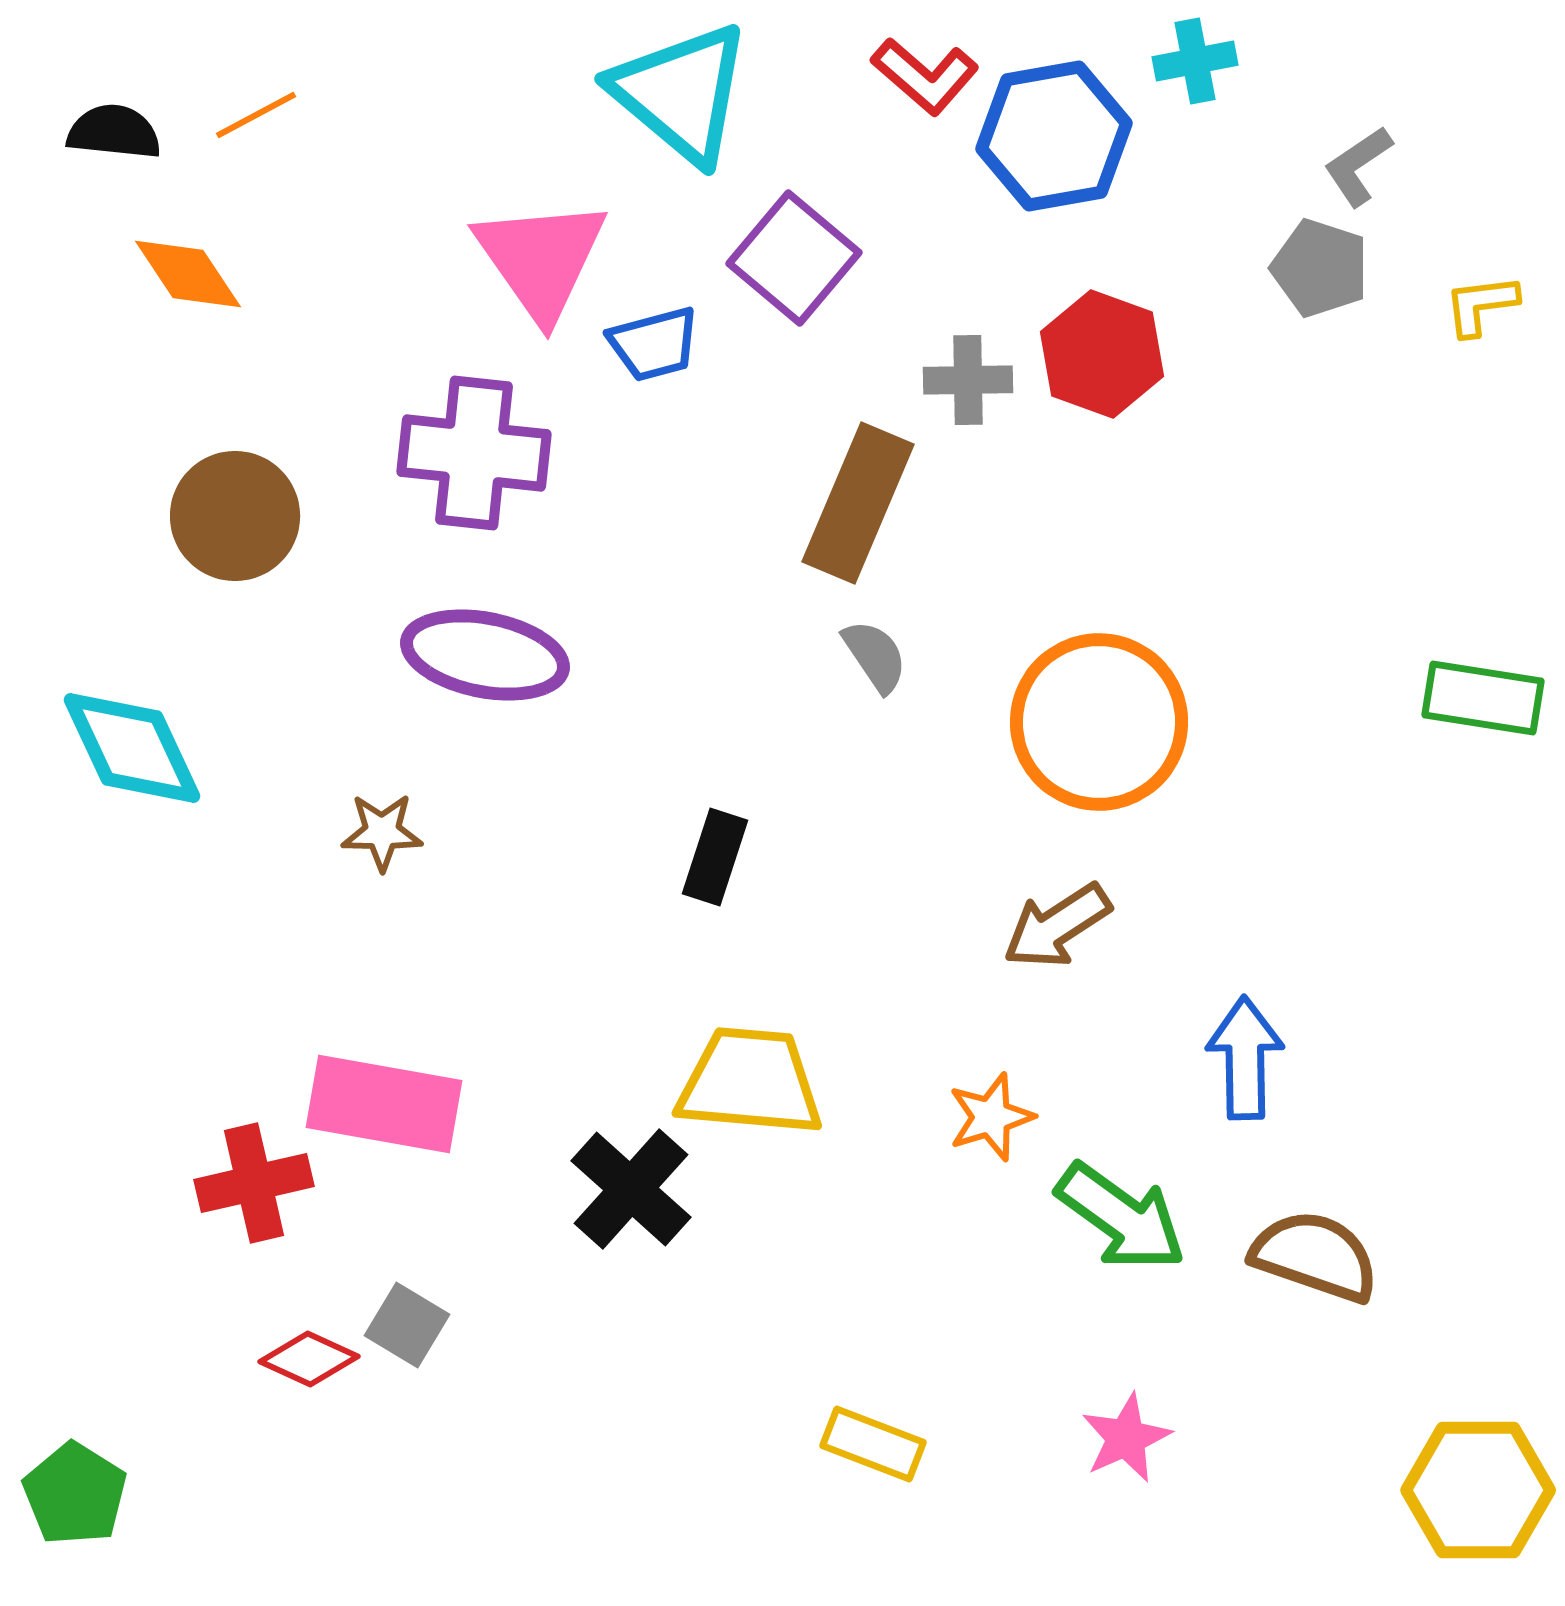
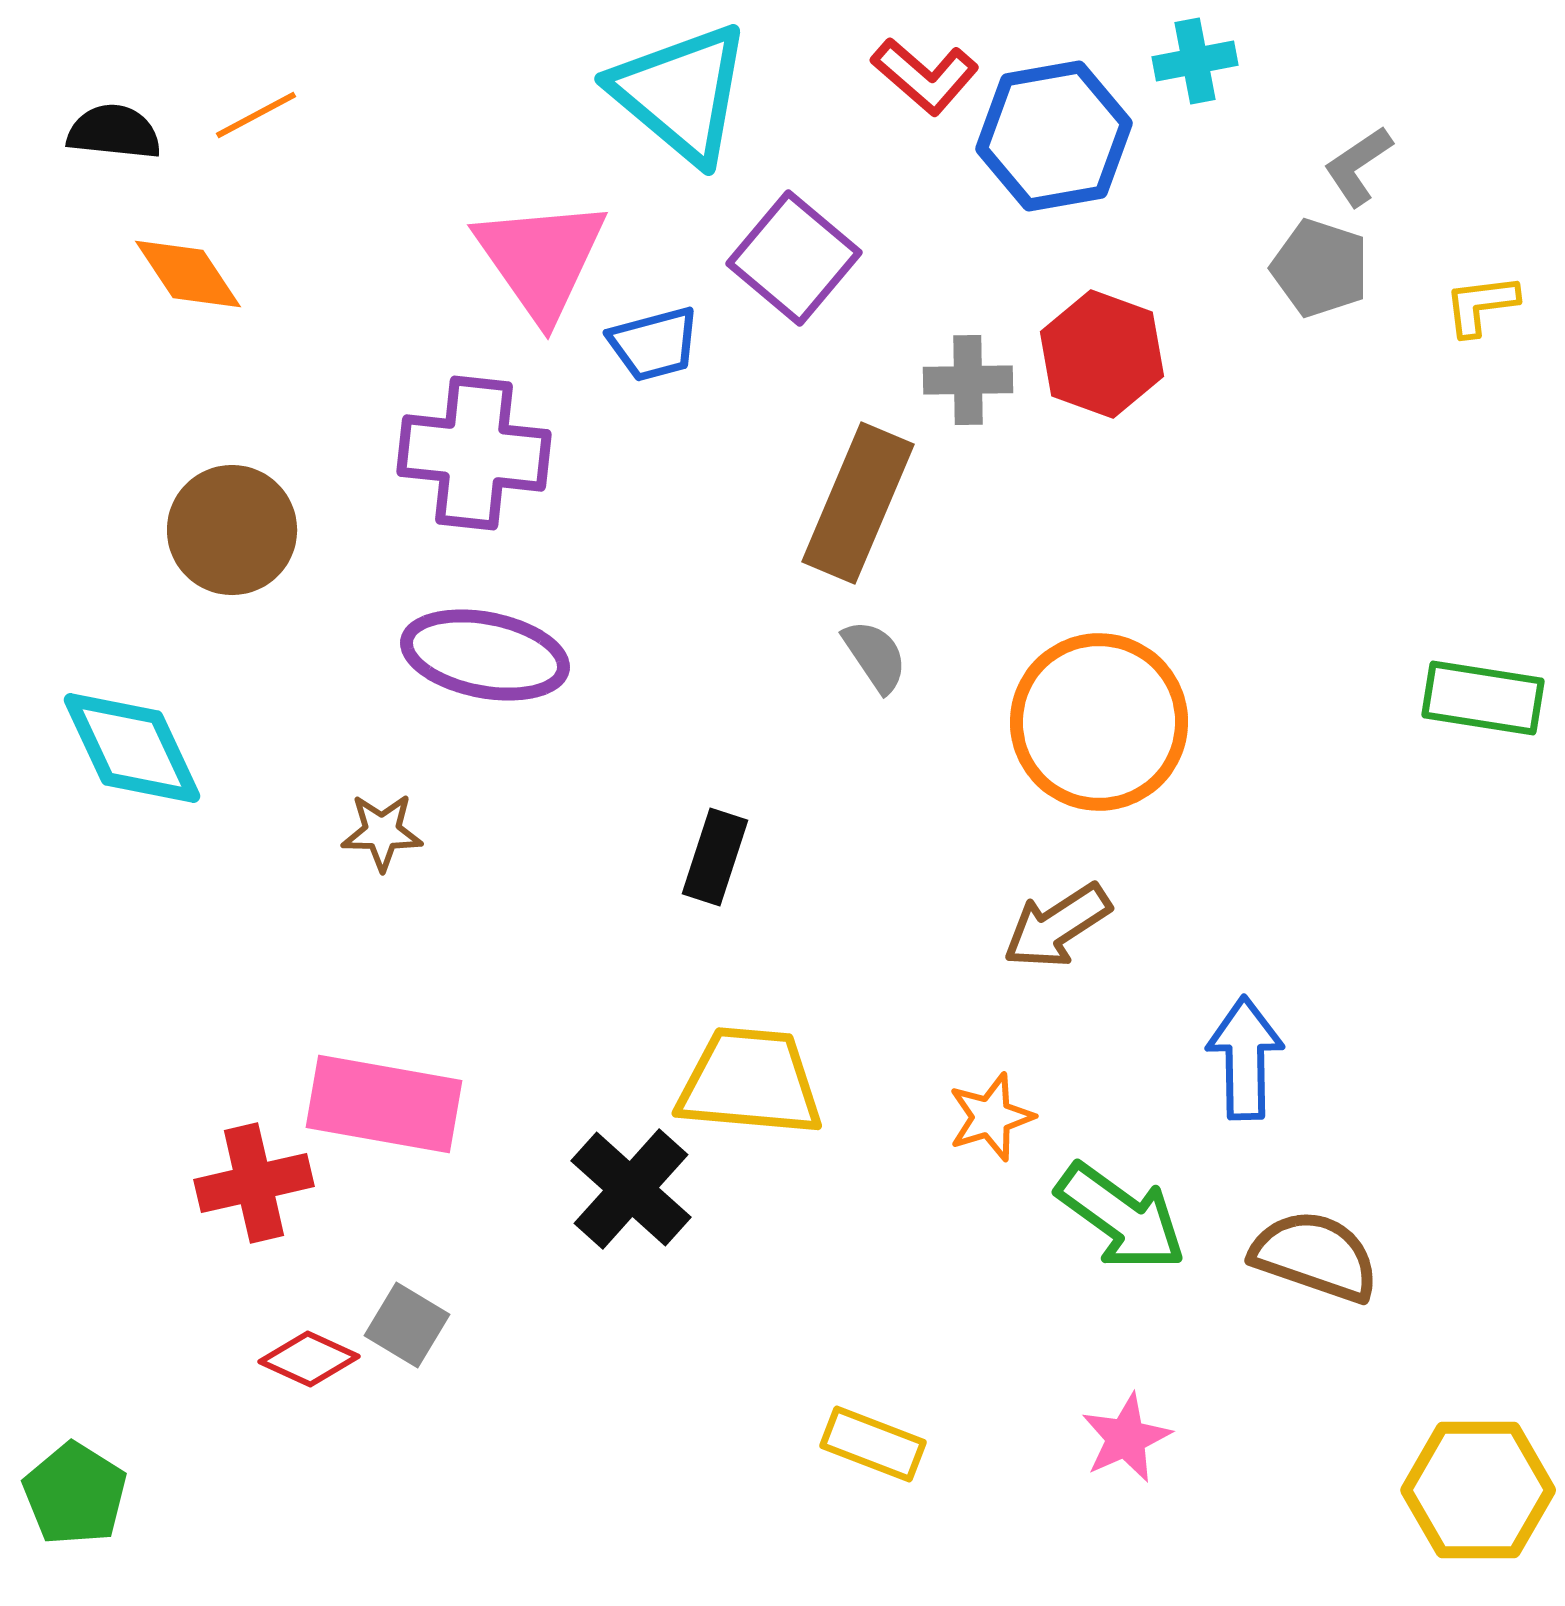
brown circle: moved 3 px left, 14 px down
